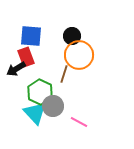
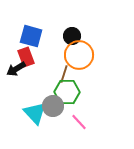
blue square: rotated 10 degrees clockwise
green hexagon: moved 27 px right; rotated 25 degrees counterclockwise
pink line: rotated 18 degrees clockwise
